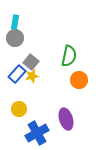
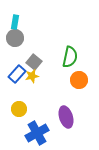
green semicircle: moved 1 px right, 1 px down
gray square: moved 3 px right
purple ellipse: moved 2 px up
